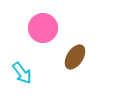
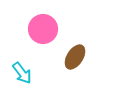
pink circle: moved 1 px down
